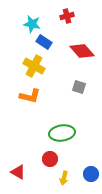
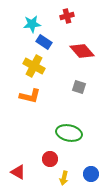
cyan star: rotated 18 degrees counterclockwise
green ellipse: moved 7 px right; rotated 20 degrees clockwise
